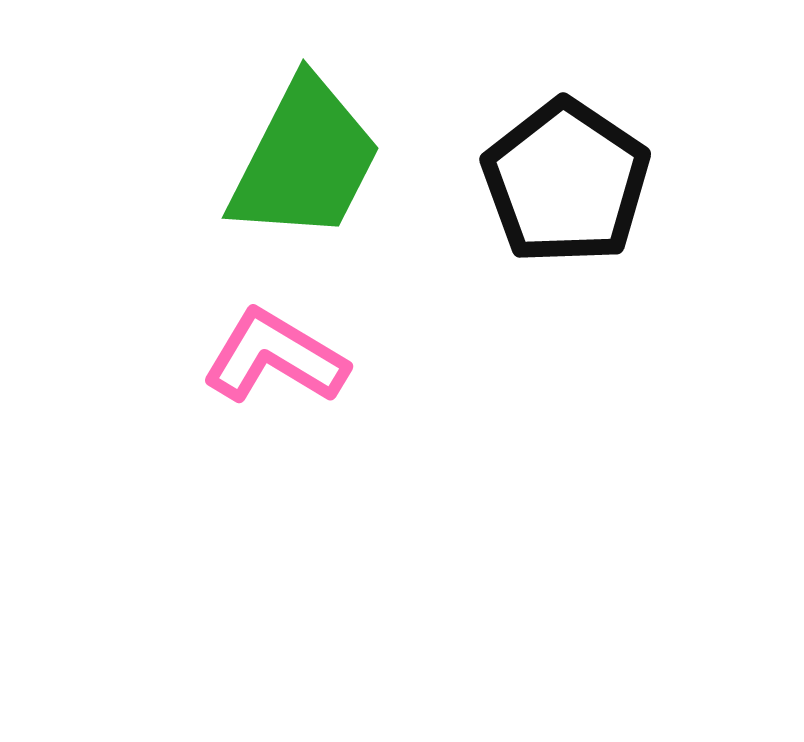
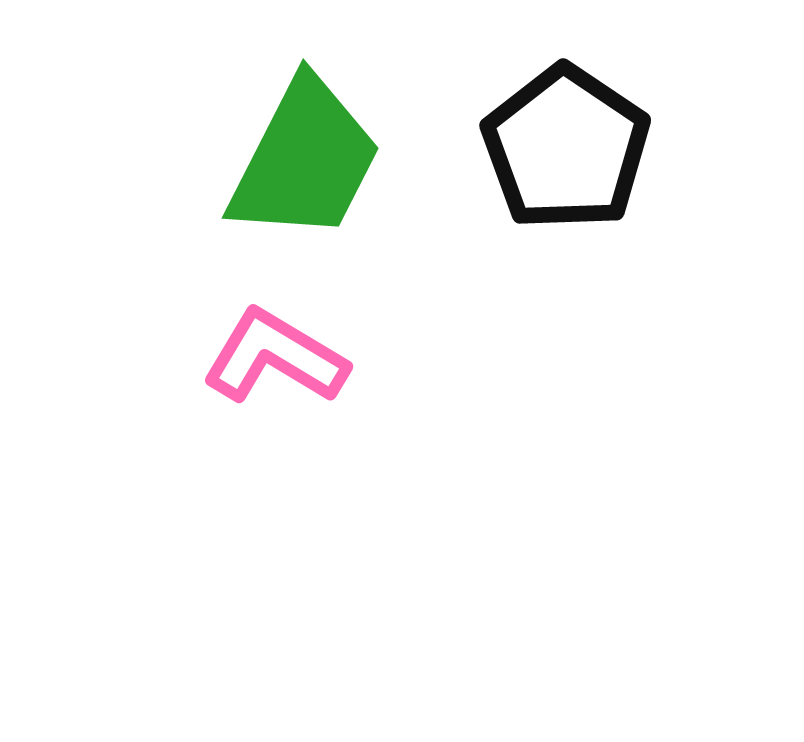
black pentagon: moved 34 px up
